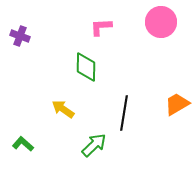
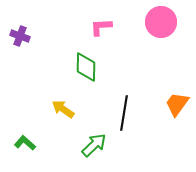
orange trapezoid: rotated 24 degrees counterclockwise
green L-shape: moved 2 px right, 1 px up
